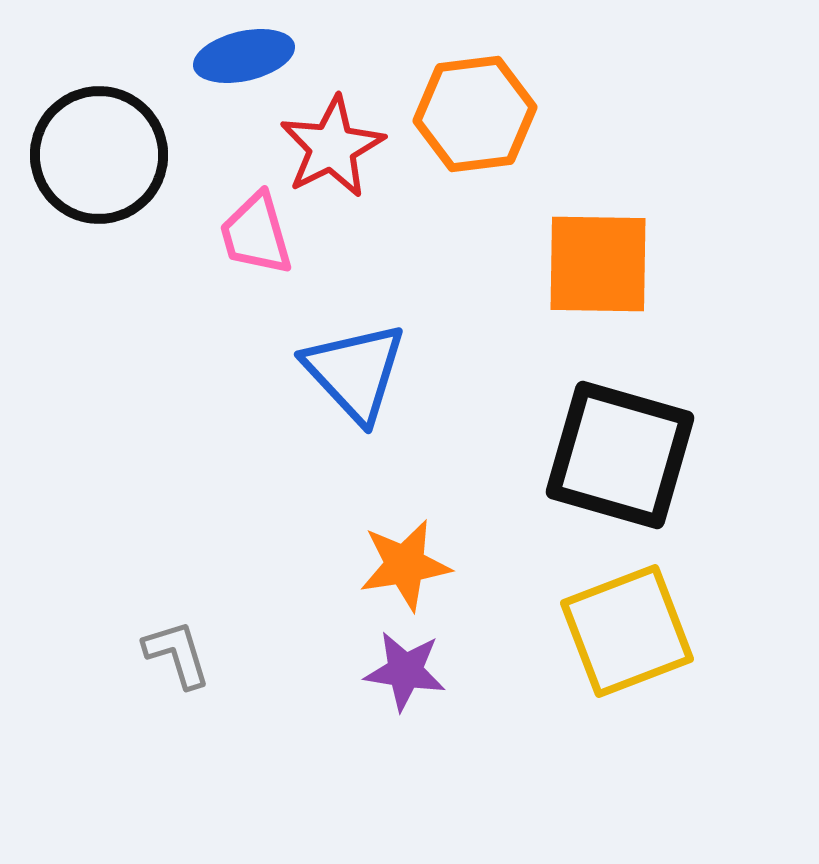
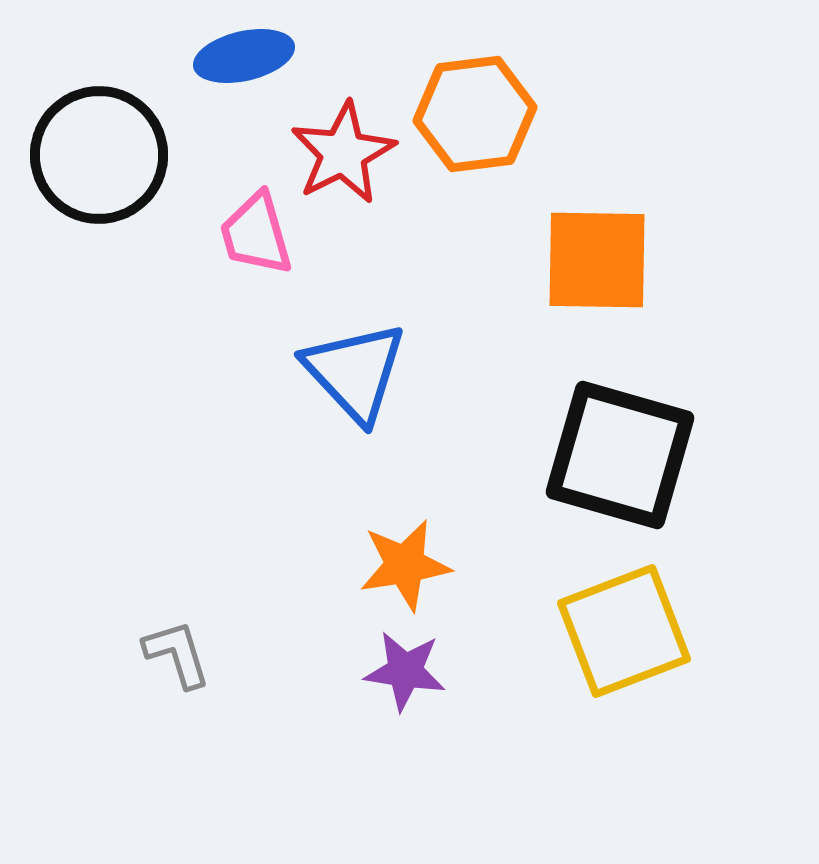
red star: moved 11 px right, 6 px down
orange square: moved 1 px left, 4 px up
yellow square: moved 3 px left
